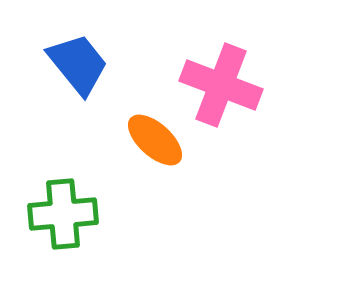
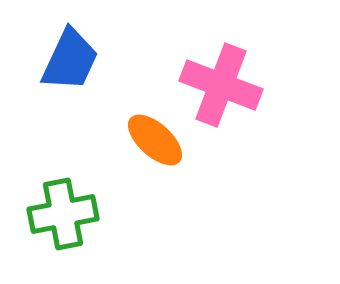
blue trapezoid: moved 8 px left, 4 px up; rotated 64 degrees clockwise
green cross: rotated 6 degrees counterclockwise
